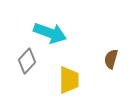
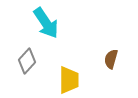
cyan arrow: moved 4 px left, 10 px up; rotated 36 degrees clockwise
